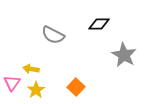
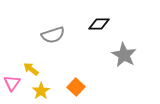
gray semicircle: rotated 45 degrees counterclockwise
yellow arrow: rotated 28 degrees clockwise
yellow star: moved 5 px right, 1 px down
